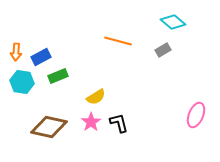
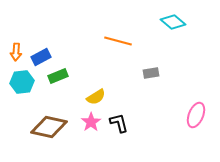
gray rectangle: moved 12 px left, 23 px down; rotated 21 degrees clockwise
cyan hexagon: rotated 15 degrees counterclockwise
